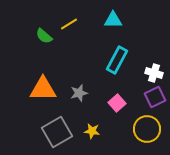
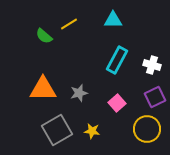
white cross: moved 2 px left, 8 px up
gray square: moved 2 px up
